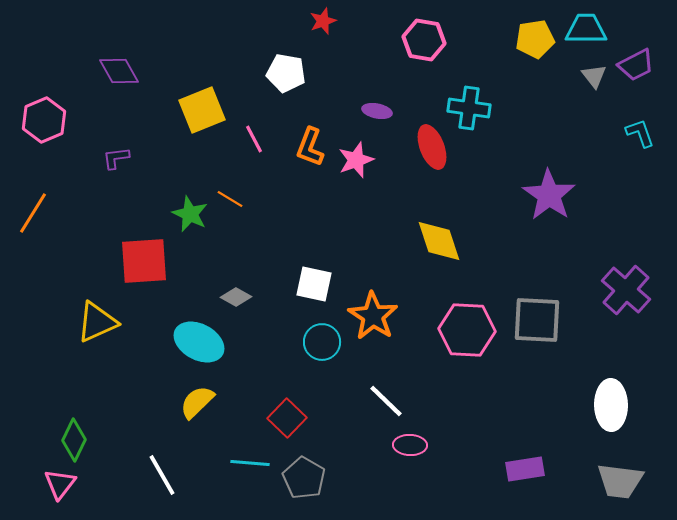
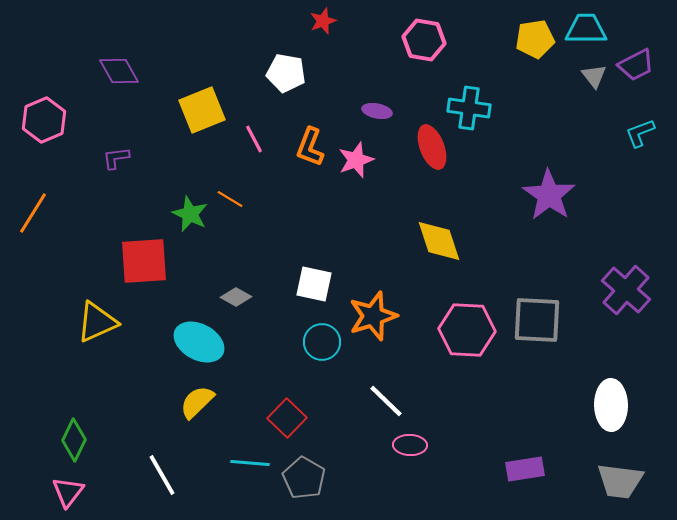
cyan L-shape at (640, 133): rotated 92 degrees counterclockwise
orange star at (373, 316): rotated 21 degrees clockwise
pink triangle at (60, 484): moved 8 px right, 8 px down
